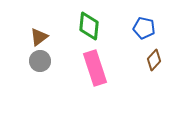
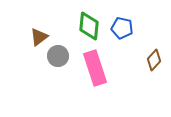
blue pentagon: moved 22 px left
gray circle: moved 18 px right, 5 px up
